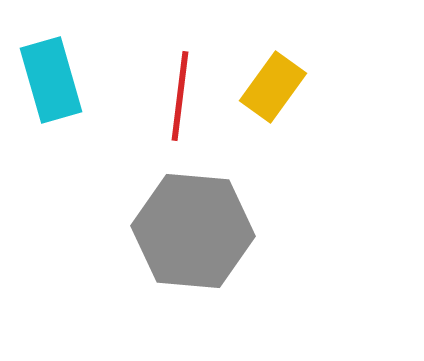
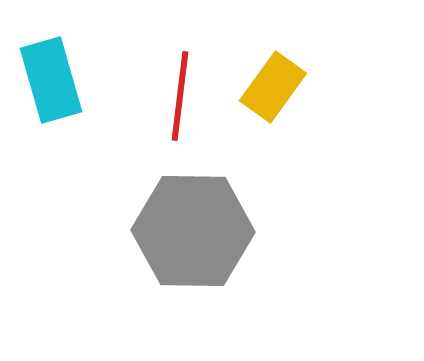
gray hexagon: rotated 4 degrees counterclockwise
